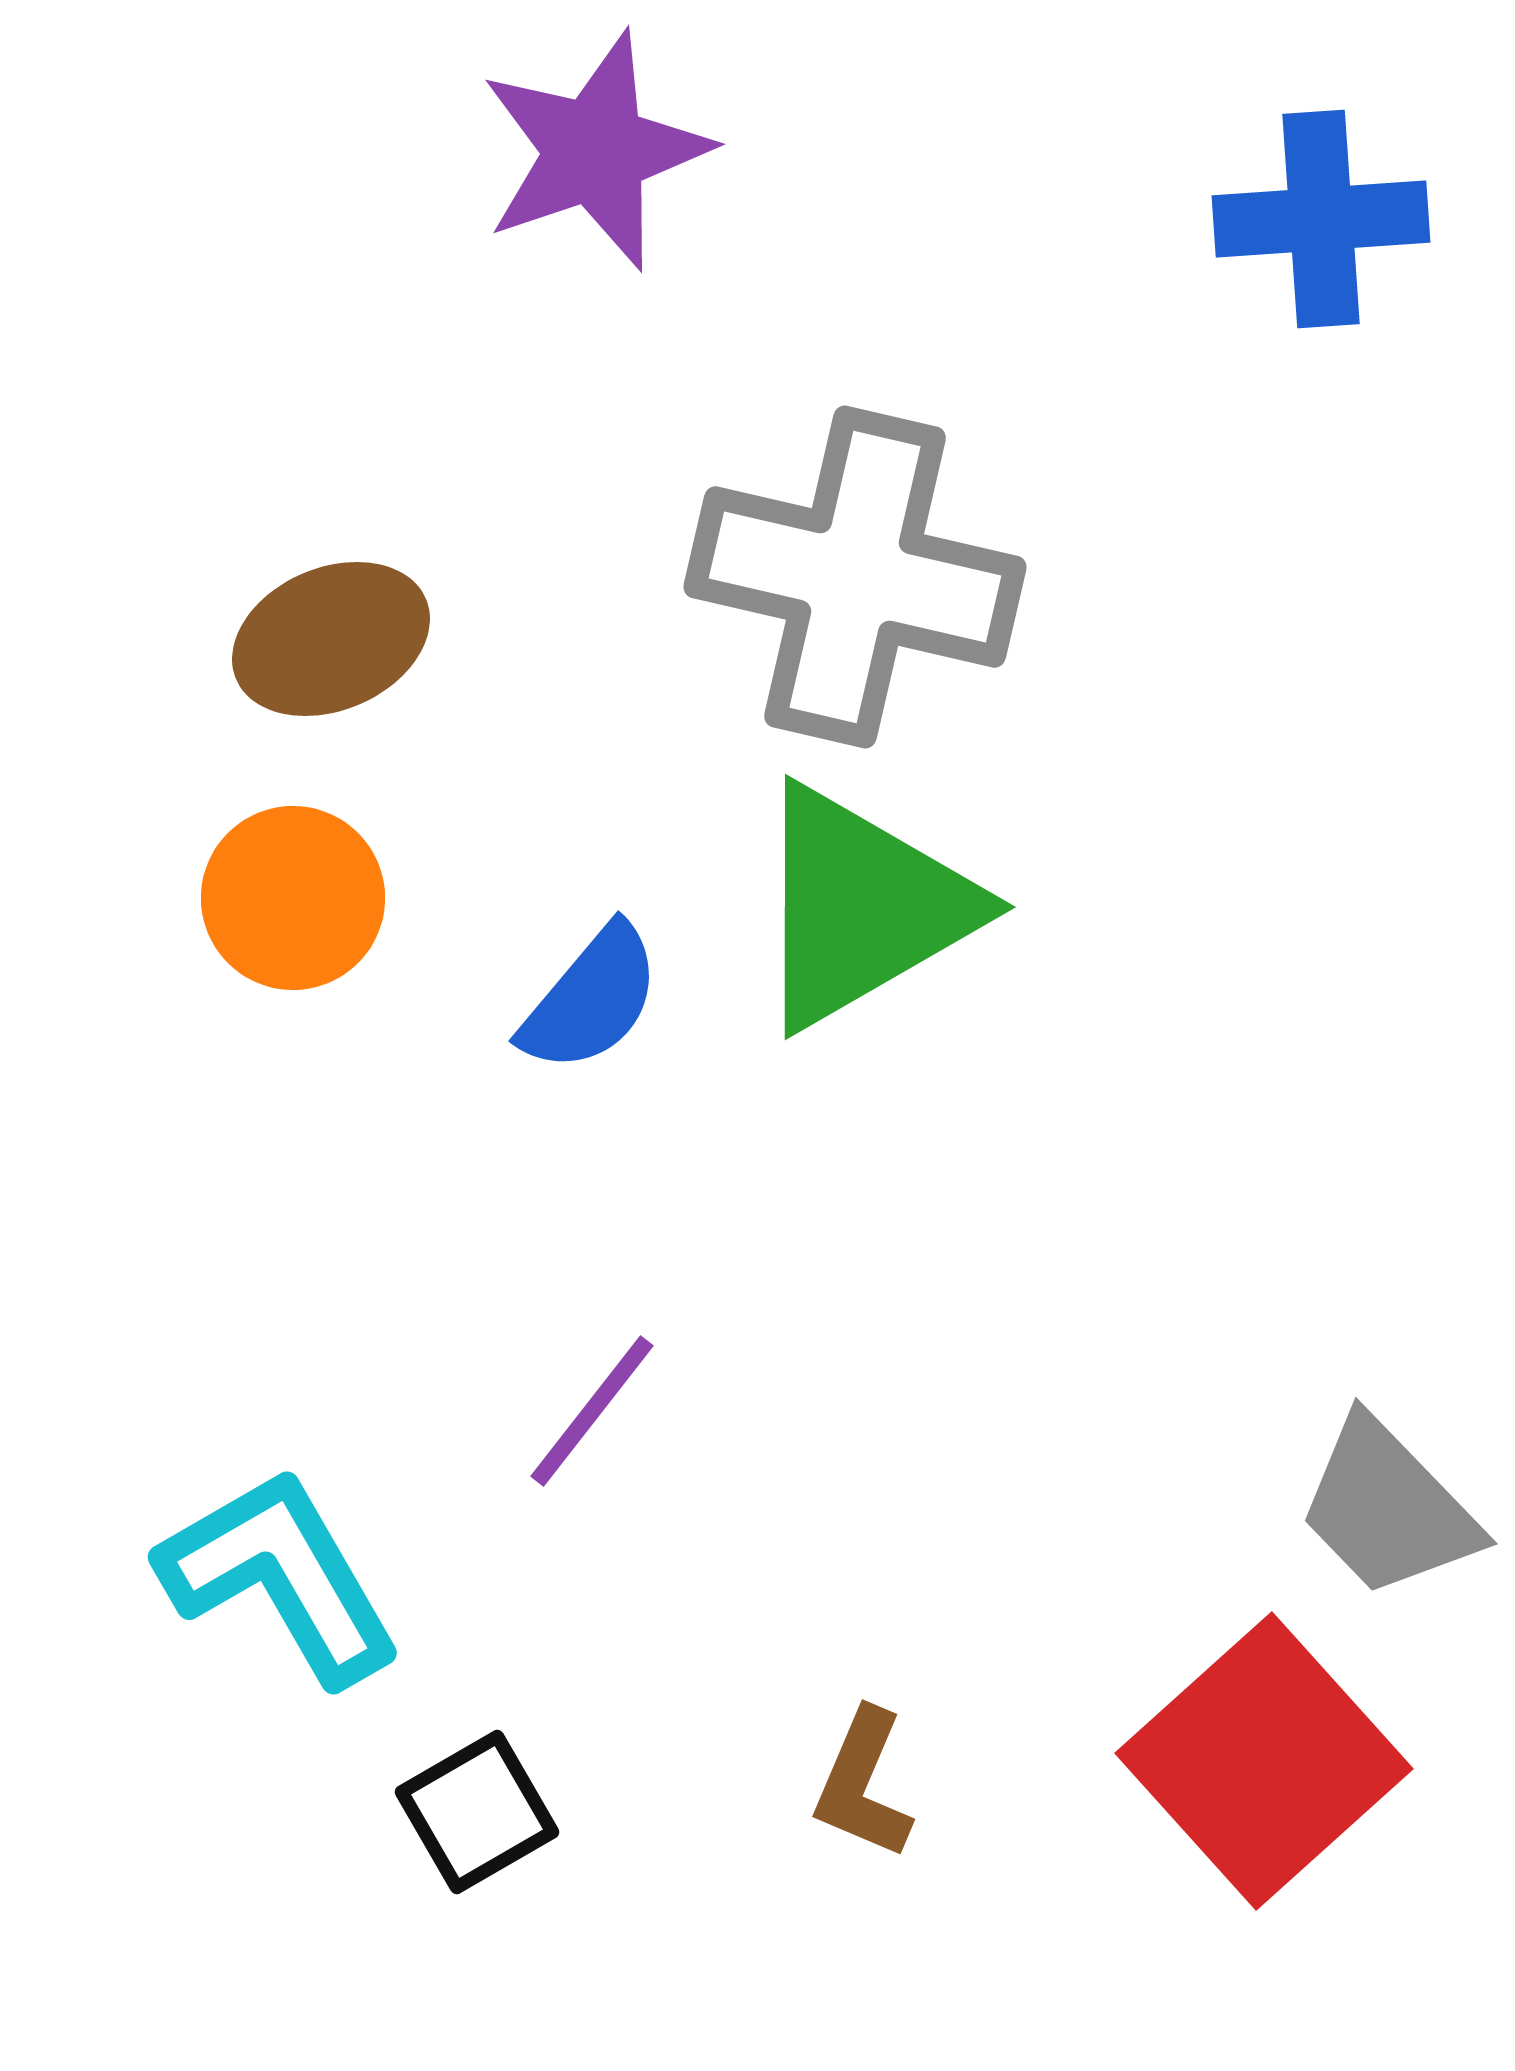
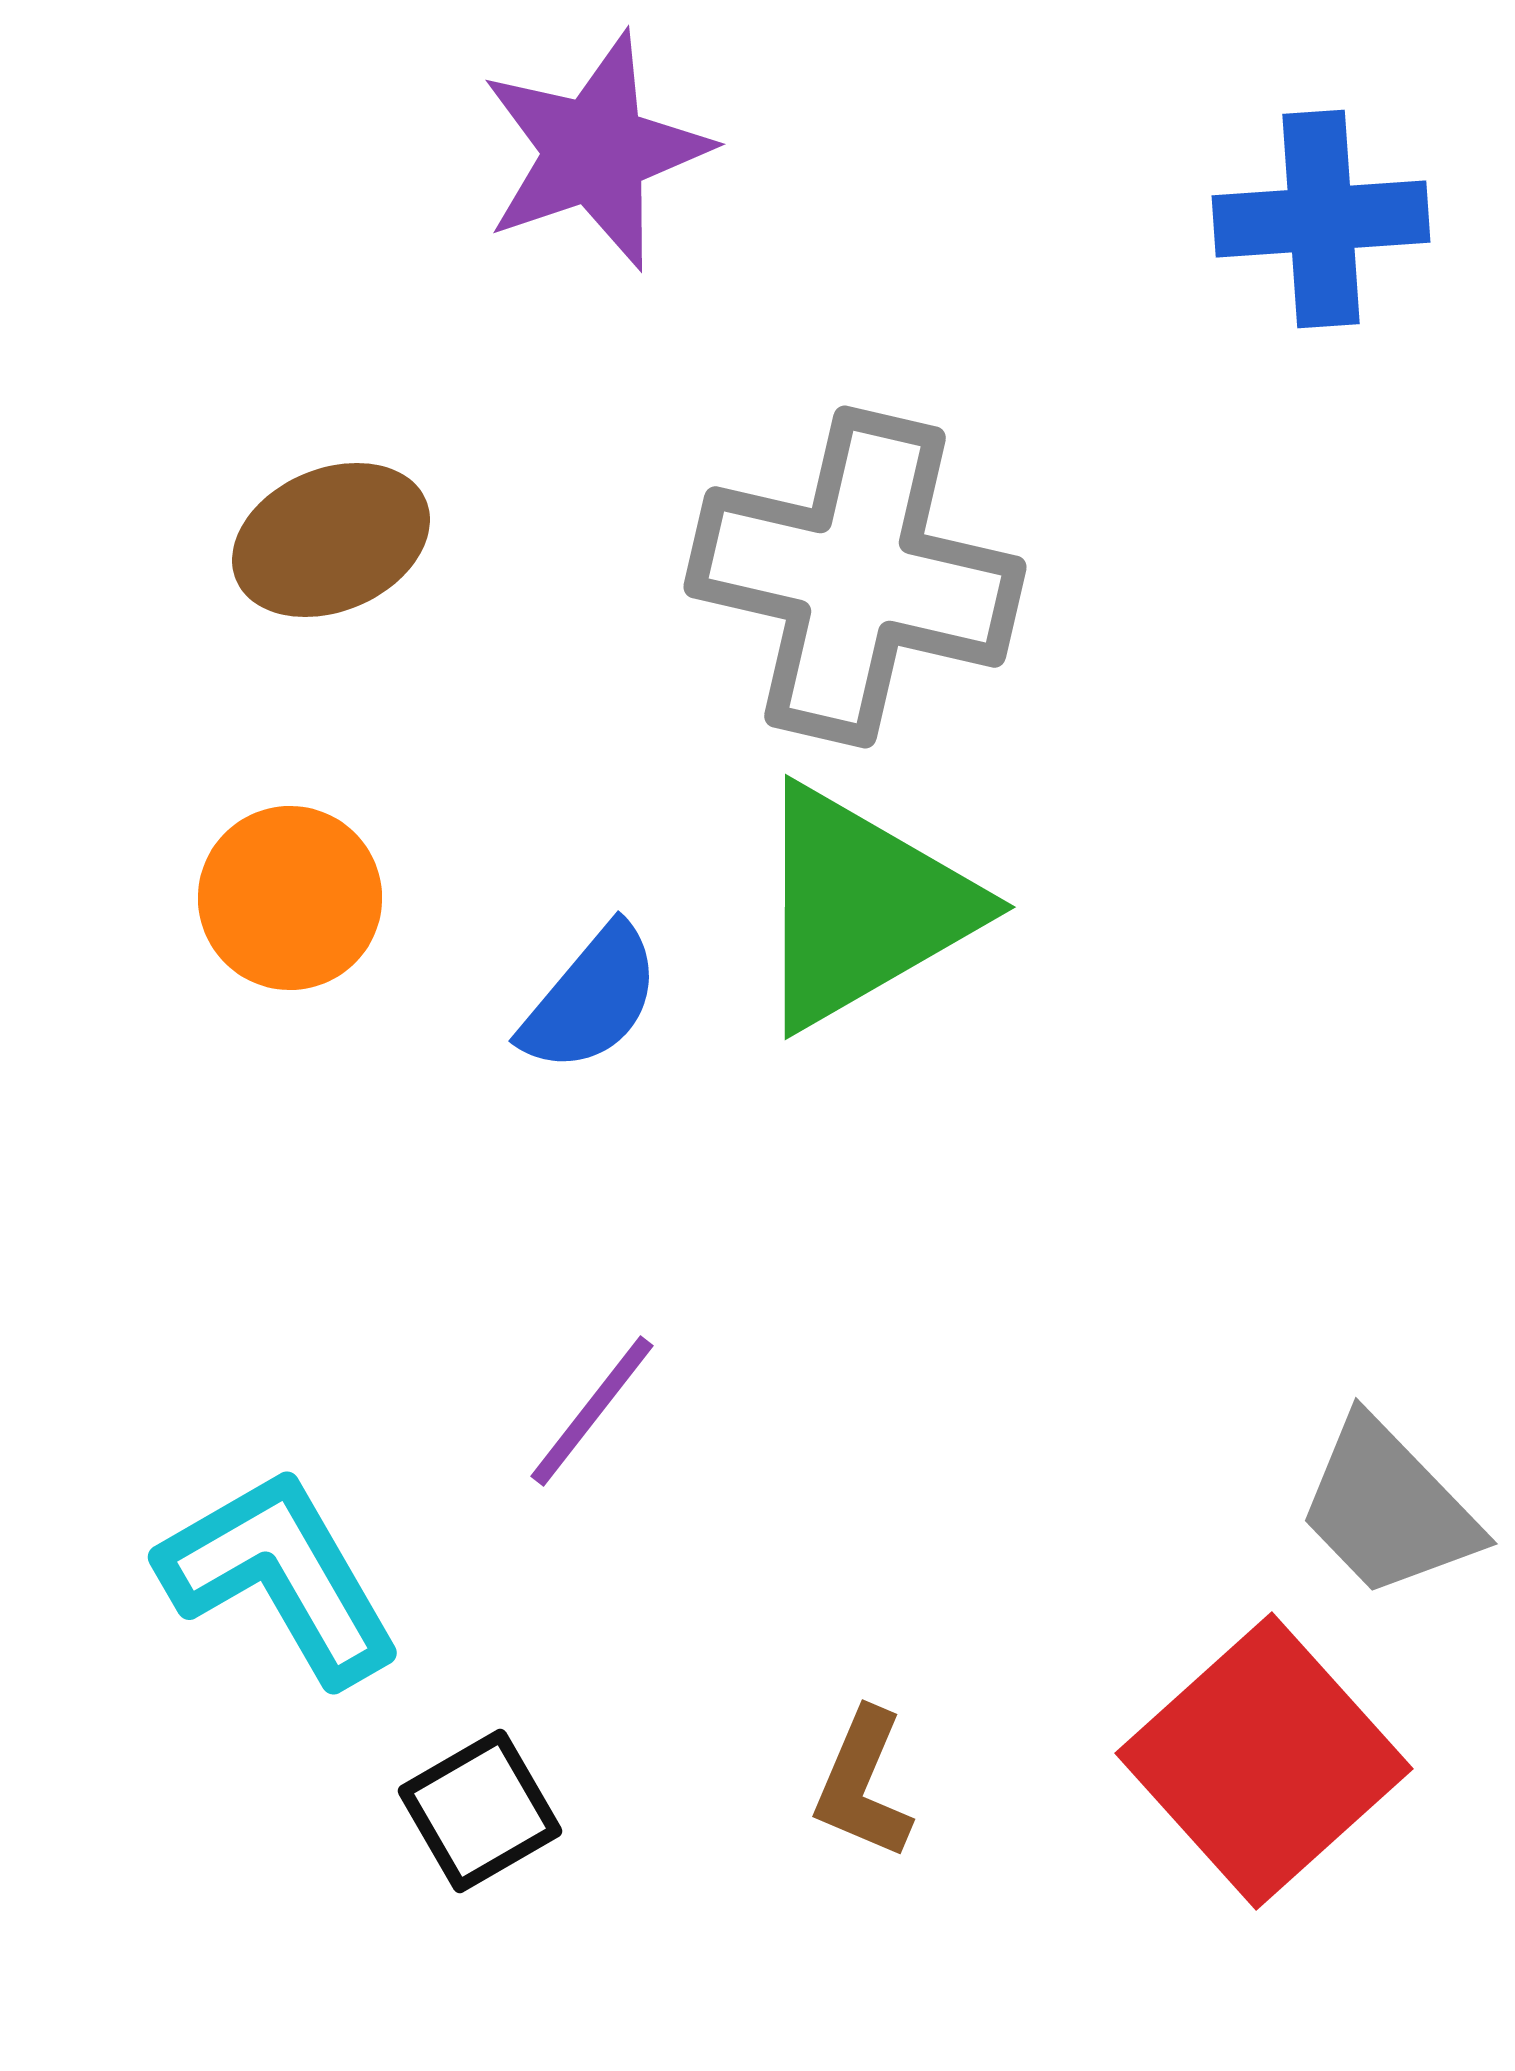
brown ellipse: moved 99 px up
orange circle: moved 3 px left
black square: moved 3 px right, 1 px up
